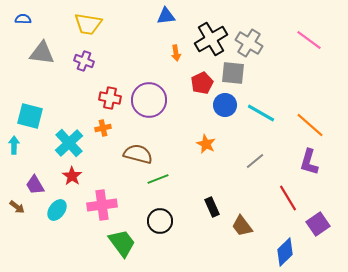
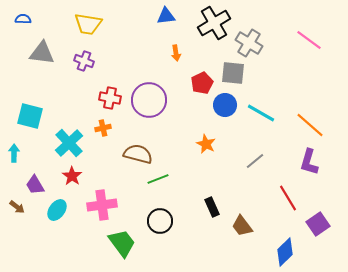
black cross: moved 3 px right, 16 px up
cyan arrow: moved 8 px down
